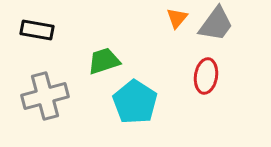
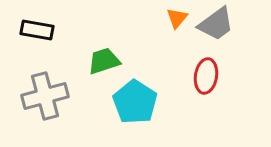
gray trapezoid: rotated 18 degrees clockwise
